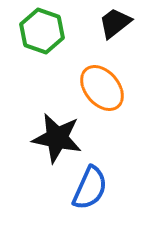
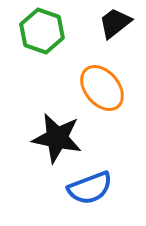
blue semicircle: rotated 45 degrees clockwise
